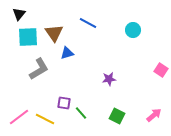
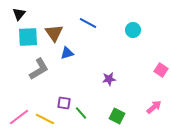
pink arrow: moved 8 px up
